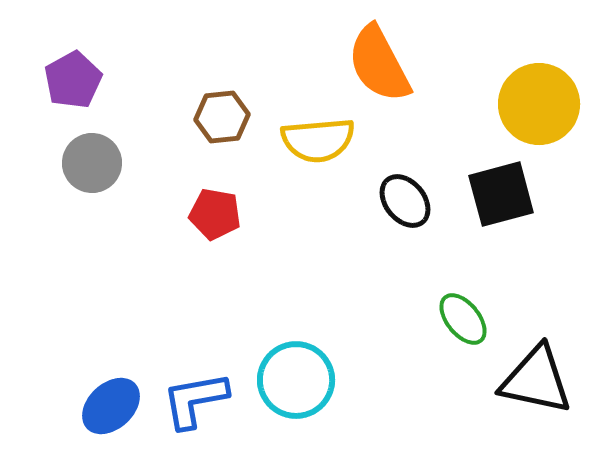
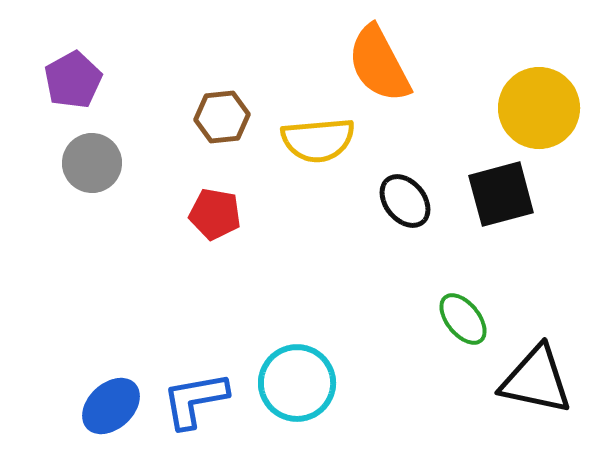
yellow circle: moved 4 px down
cyan circle: moved 1 px right, 3 px down
